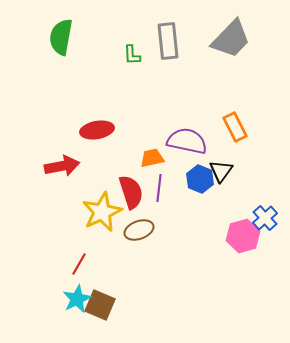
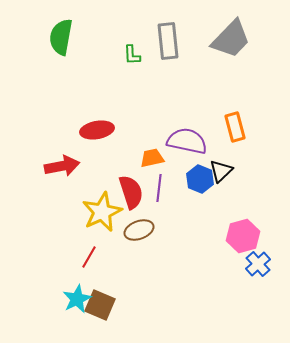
orange rectangle: rotated 12 degrees clockwise
black triangle: rotated 10 degrees clockwise
blue cross: moved 7 px left, 46 px down
red line: moved 10 px right, 7 px up
